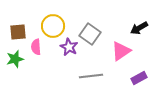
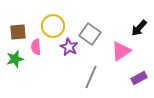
black arrow: rotated 18 degrees counterclockwise
gray line: moved 1 px down; rotated 60 degrees counterclockwise
